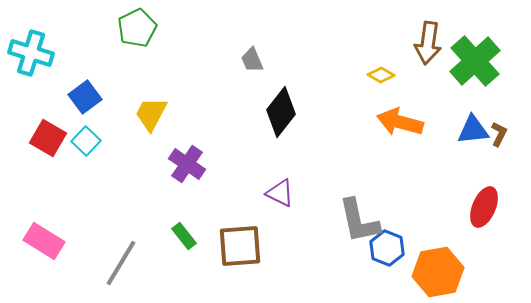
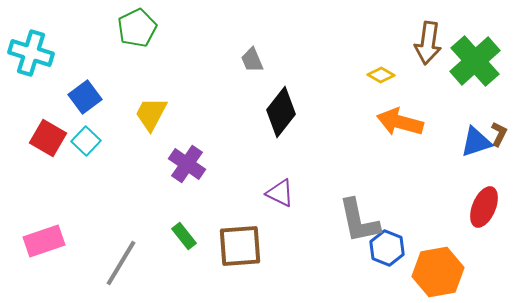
blue triangle: moved 3 px right, 12 px down; rotated 12 degrees counterclockwise
pink rectangle: rotated 51 degrees counterclockwise
